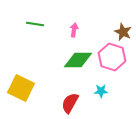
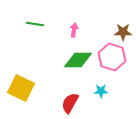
brown star: rotated 24 degrees counterclockwise
